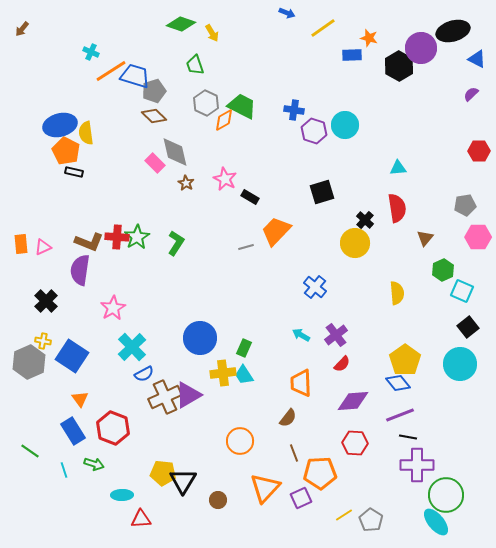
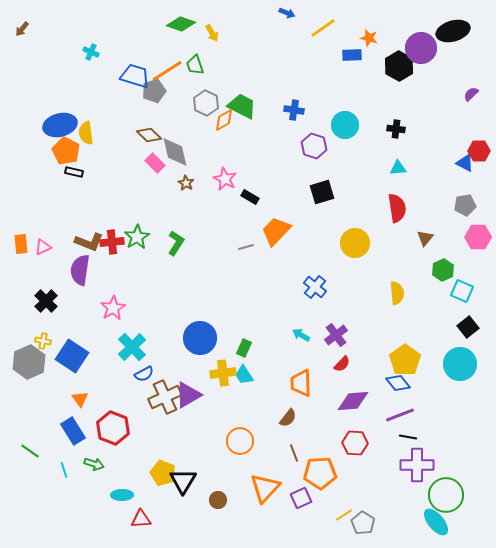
blue triangle at (477, 59): moved 12 px left, 104 px down
orange line at (111, 71): moved 56 px right
brown diamond at (154, 116): moved 5 px left, 19 px down
purple hexagon at (314, 131): moved 15 px down
black cross at (365, 220): moved 31 px right, 91 px up; rotated 36 degrees counterclockwise
red cross at (117, 237): moved 5 px left, 5 px down; rotated 10 degrees counterclockwise
yellow pentagon at (163, 473): rotated 15 degrees clockwise
gray pentagon at (371, 520): moved 8 px left, 3 px down
